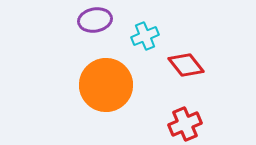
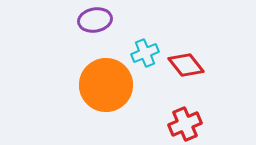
cyan cross: moved 17 px down
